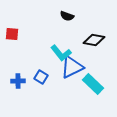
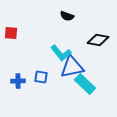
red square: moved 1 px left, 1 px up
black diamond: moved 4 px right
blue triangle: rotated 15 degrees clockwise
blue square: rotated 24 degrees counterclockwise
cyan rectangle: moved 8 px left
